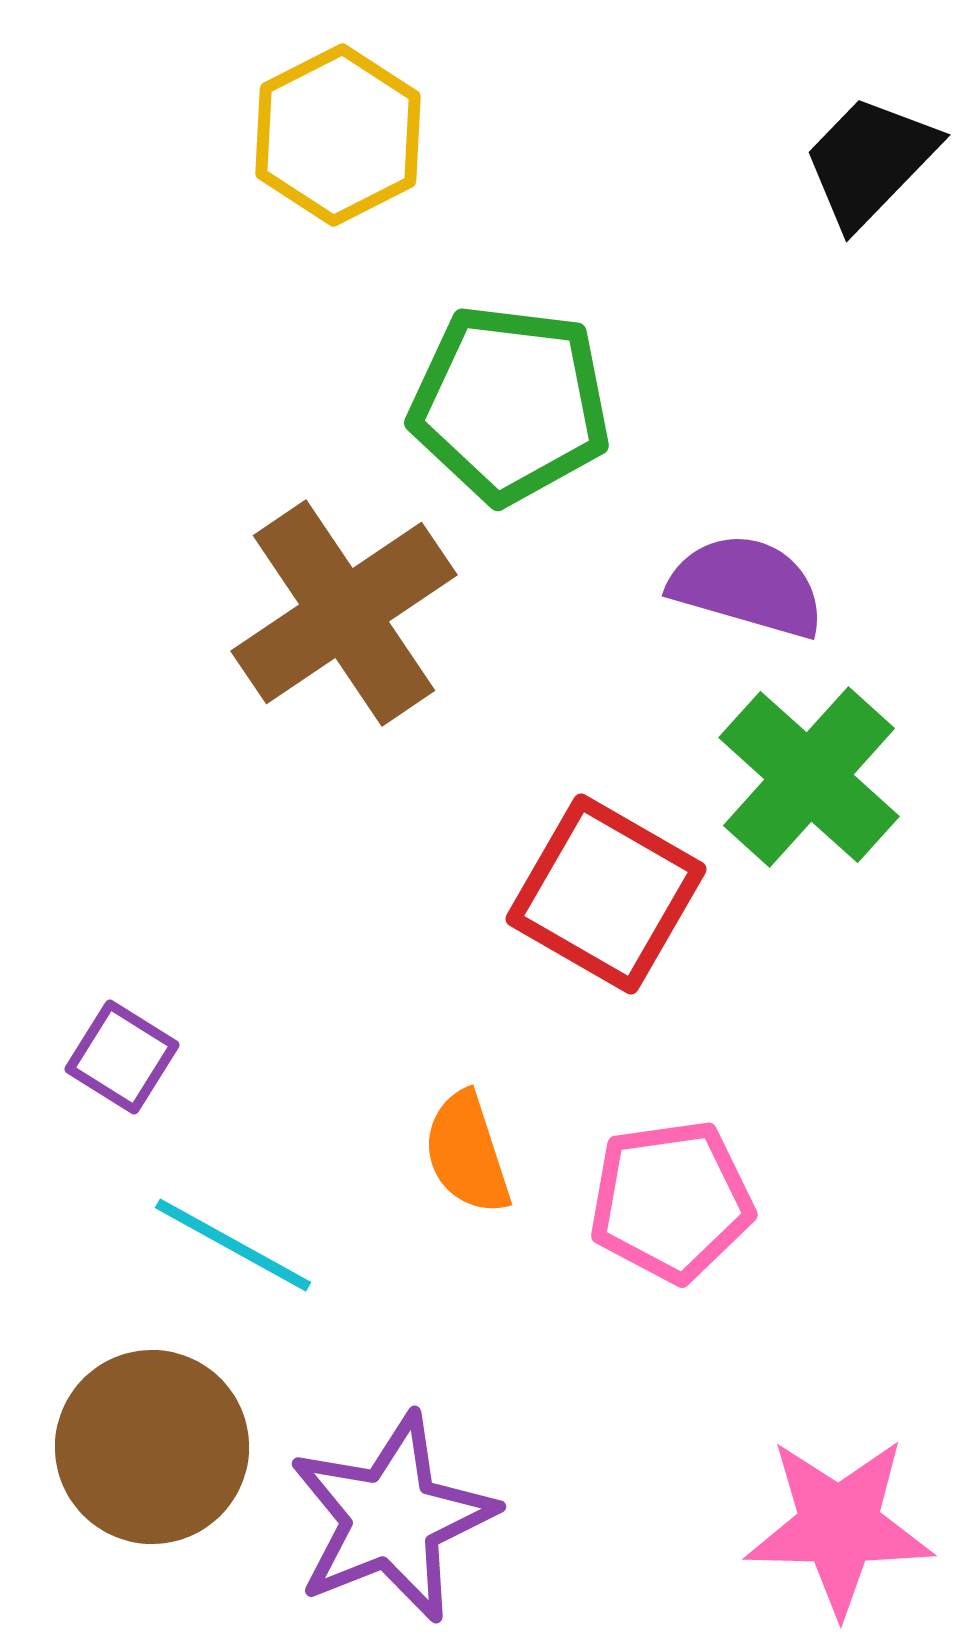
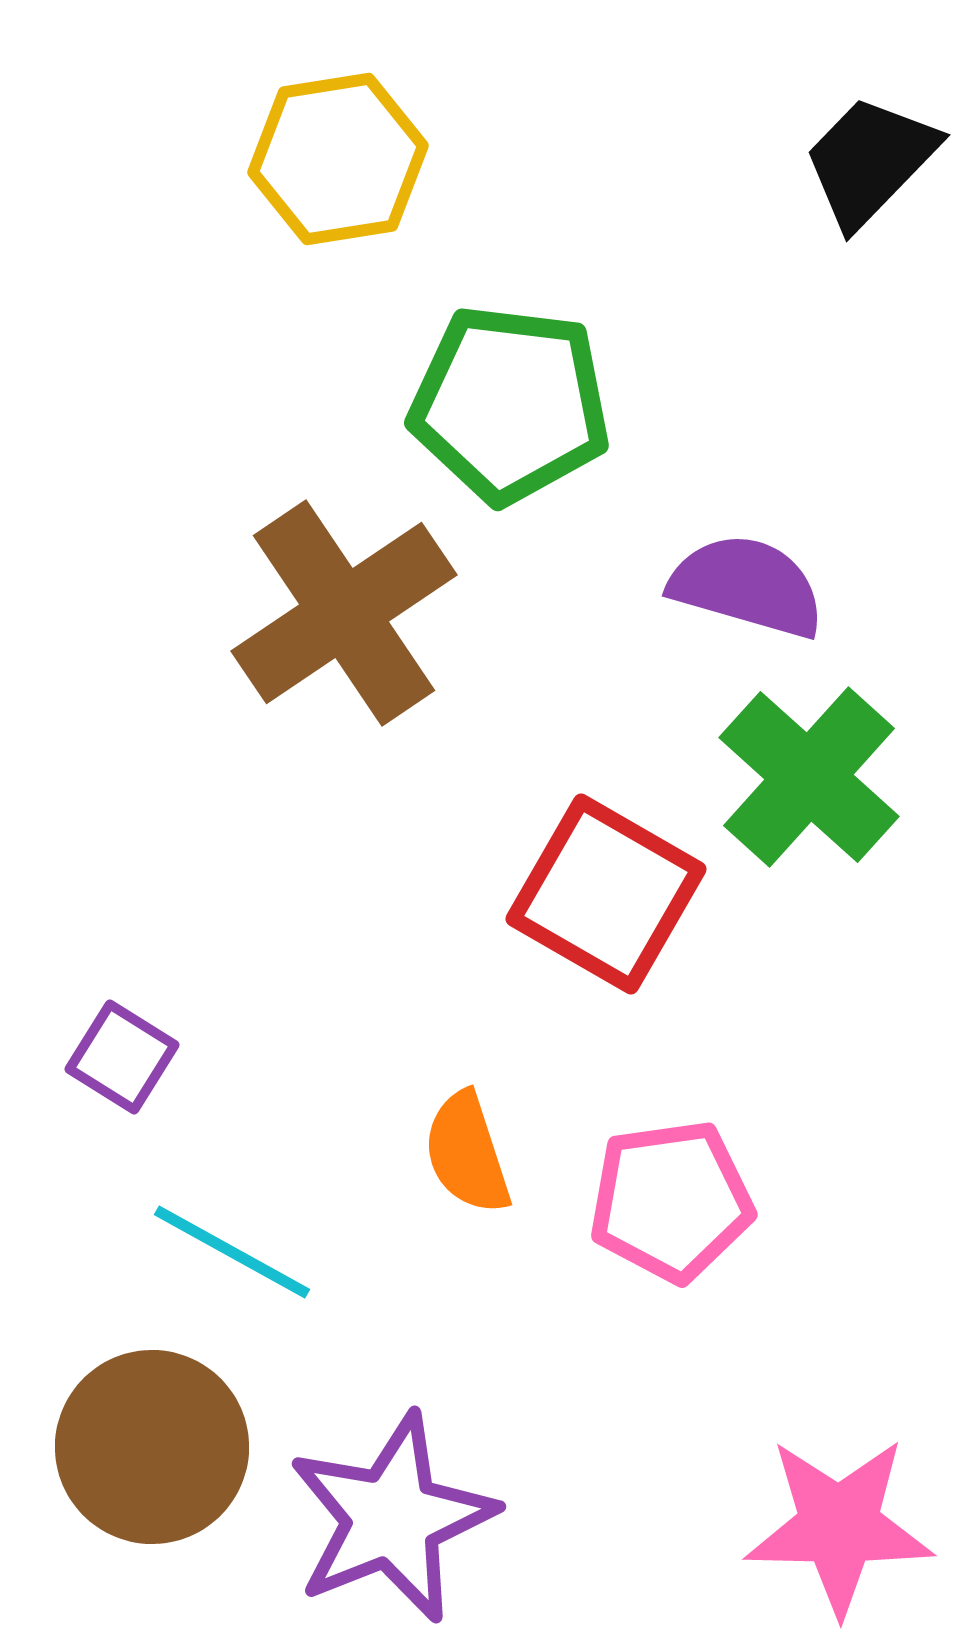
yellow hexagon: moved 24 px down; rotated 18 degrees clockwise
cyan line: moved 1 px left, 7 px down
